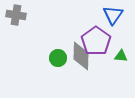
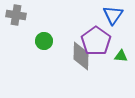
green circle: moved 14 px left, 17 px up
